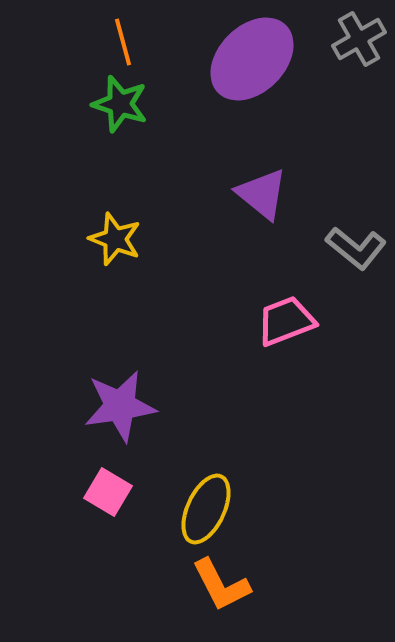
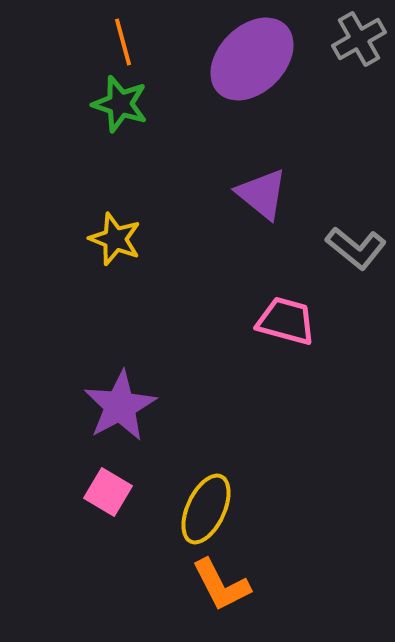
pink trapezoid: rotated 36 degrees clockwise
purple star: rotated 20 degrees counterclockwise
